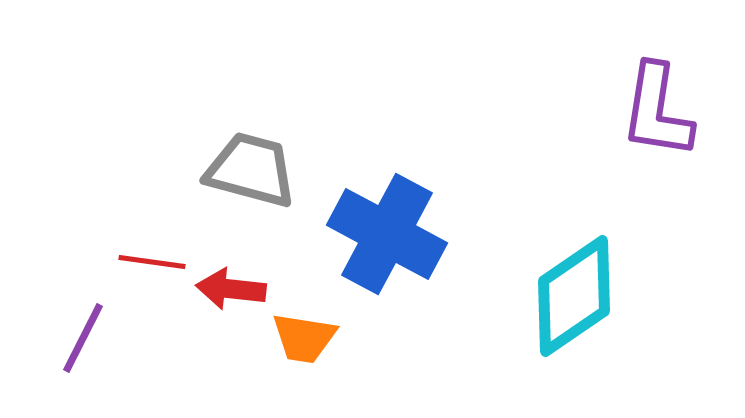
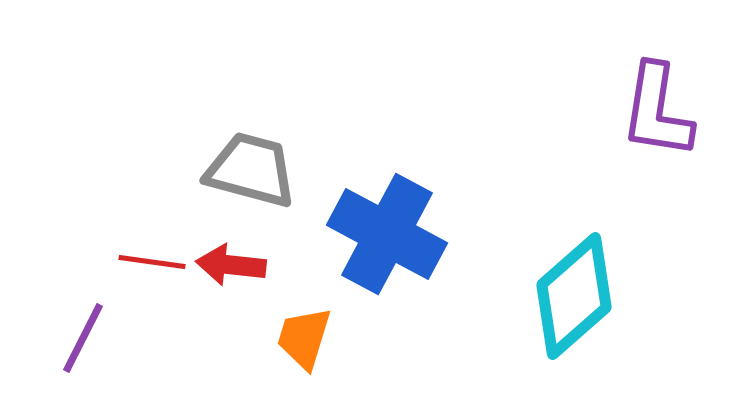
red arrow: moved 24 px up
cyan diamond: rotated 7 degrees counterclockwise
orange trapezoid: rotated 98 degrees clockwise
